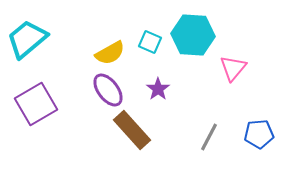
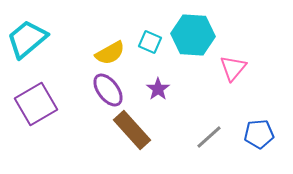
gray line: rotated 20 degrees clockwise
